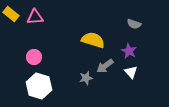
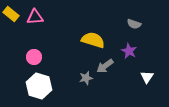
white triangle: moved 16 px right, 5 px down; rotated 16 degrees clockwise
